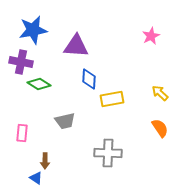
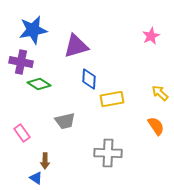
purple triangle: rotated 20 degrees counterclockwise
orange semicircle: moved 4 px left, 2 px up
pink rectangle: rotated 42 degrees counterclockwise
